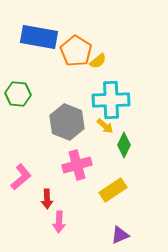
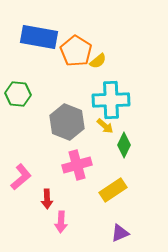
pink arrow: moved 2 px right
purple triangle: moved 2 px up
